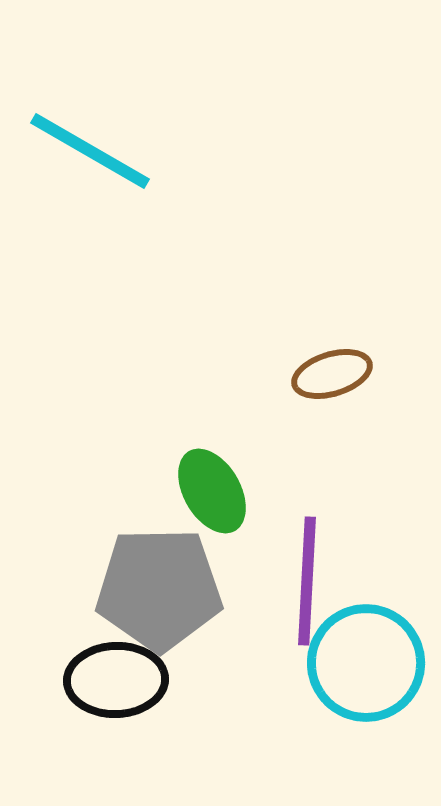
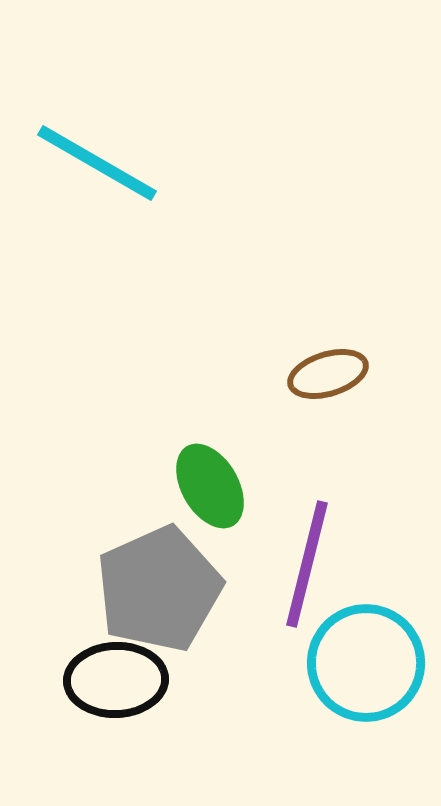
cyan line: moved 7 px right, 12 px down
brown ellipse: moved 4 px left
green ellipse: moved 2 px left, 5 px up
purple line: moved 17 px up; rotated 11 degrees clockwise
gray pentagon: rotated 23 degrees counterclockwise
